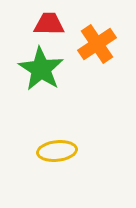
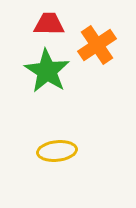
orange cross: moved 1 px down
green star: moved 6 px right, 2 px down
